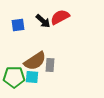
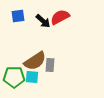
blue square: moved 9 px up
